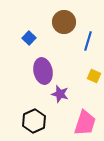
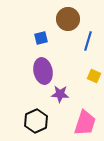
brown circle: moved 4 px right, 3 px up
blue square: moved 12 px right; rotated 32 degrees clockwise
purple star: rotated 12 degrees counterclockwise
black hexagon: moved 2 px right
